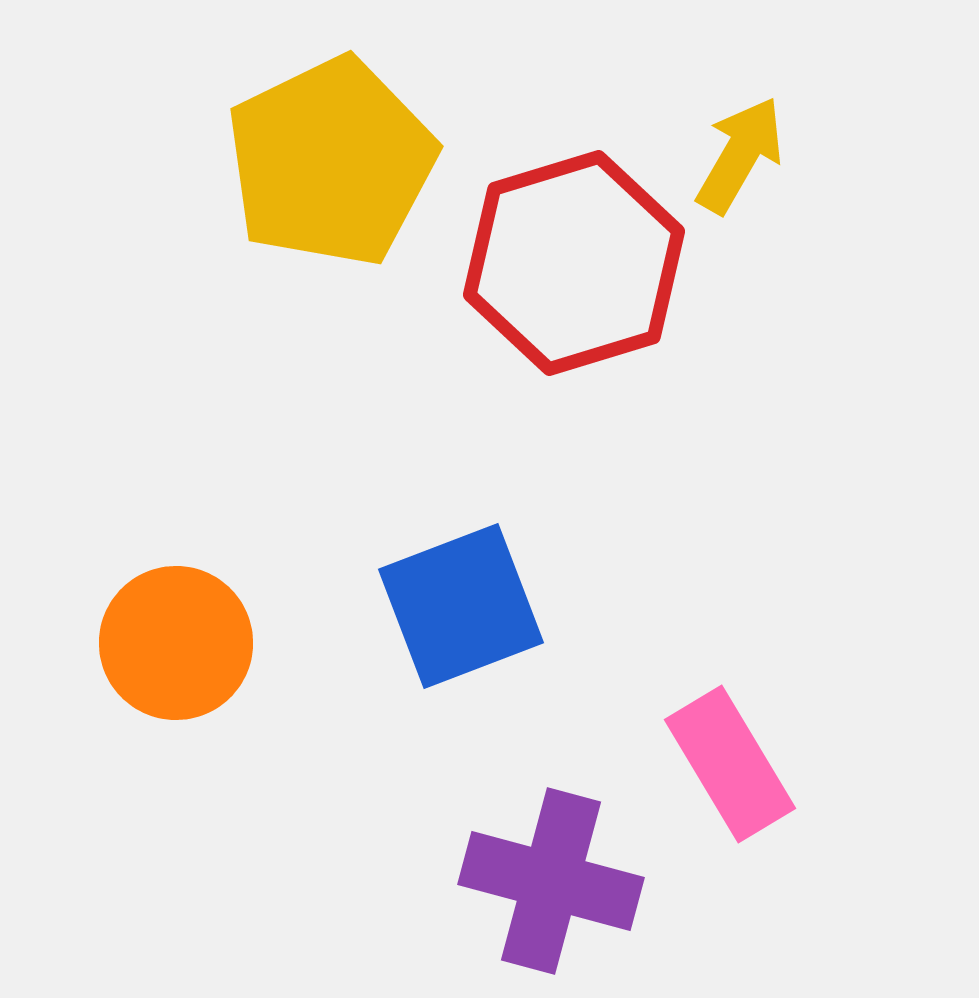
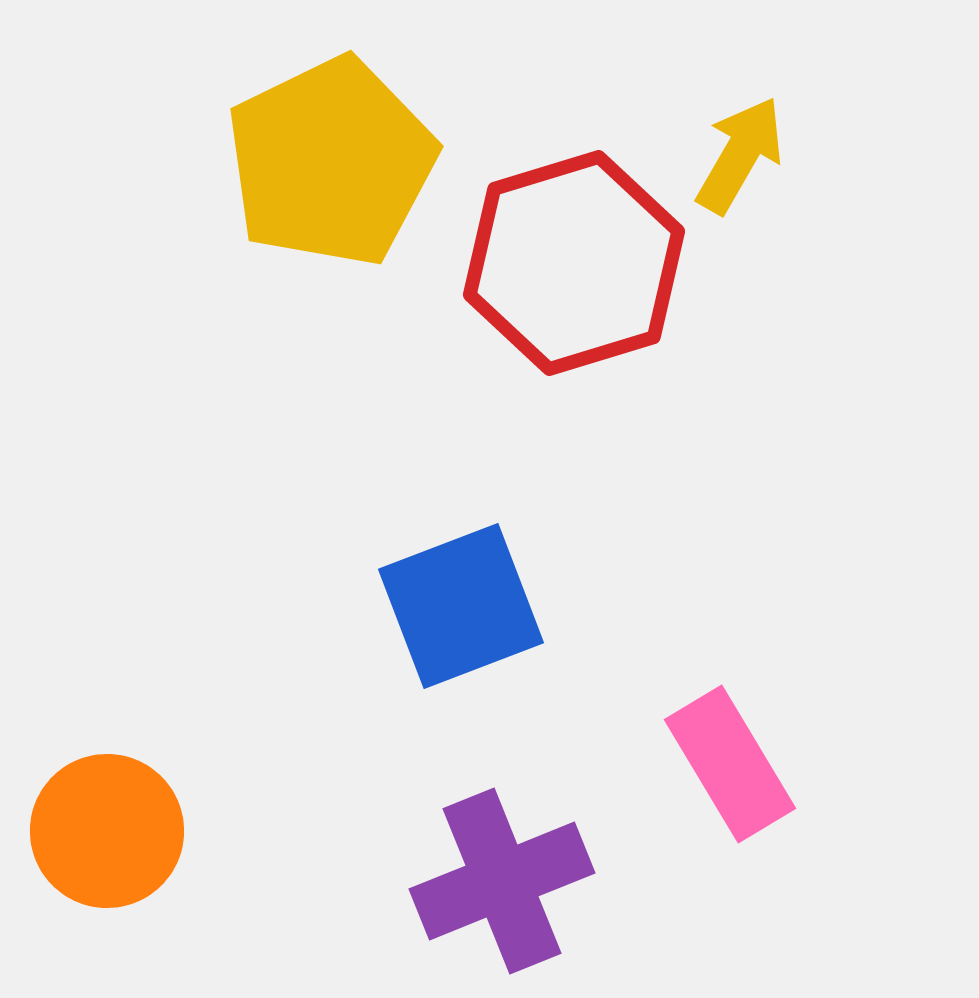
orange circle: moved 69 px left, 188 px down
purple cross: moved 49 px left; rotated 37 degrees counterclockwise
